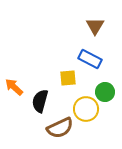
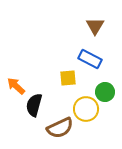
orange arrow: moved 2 px right, 1 px up
black semicircle: moved 6 px left, 4 px down
